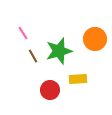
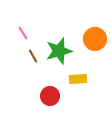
red circle: moved 6 px down
